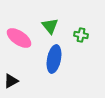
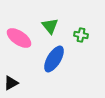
blue ellipse: rotated 20 degrees clockwise
black triangle: moved 2 px down
